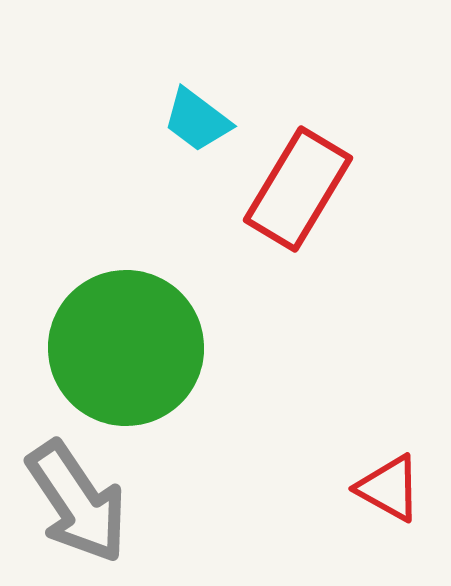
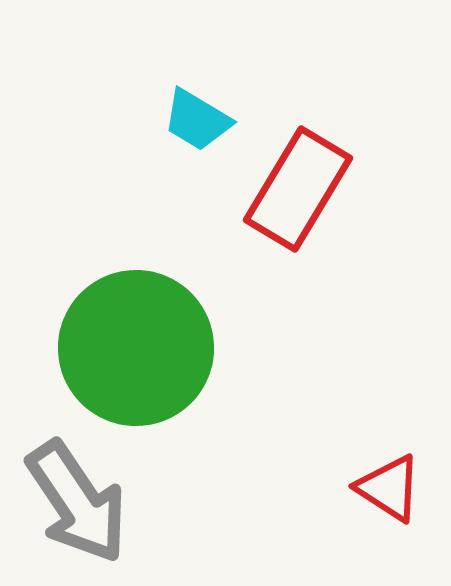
cyan trapezoid: rotated 6 degrees counterclockwise
green circle: moved 10 px right
red triangle: rotated 4 degrees clockwise
